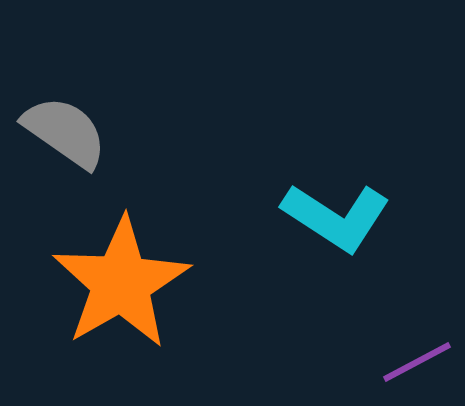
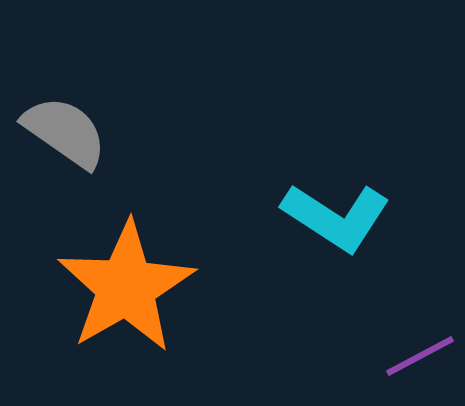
orange star: moved 5 px right, 4 px down
purple line: moved 3 px right, 6 px up
